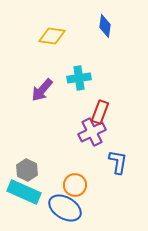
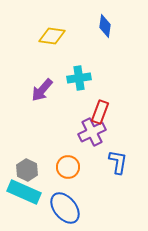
orange circle: moved 7 px left, 18 px up
blue ellipse: rotated 20 degrees clockwise
